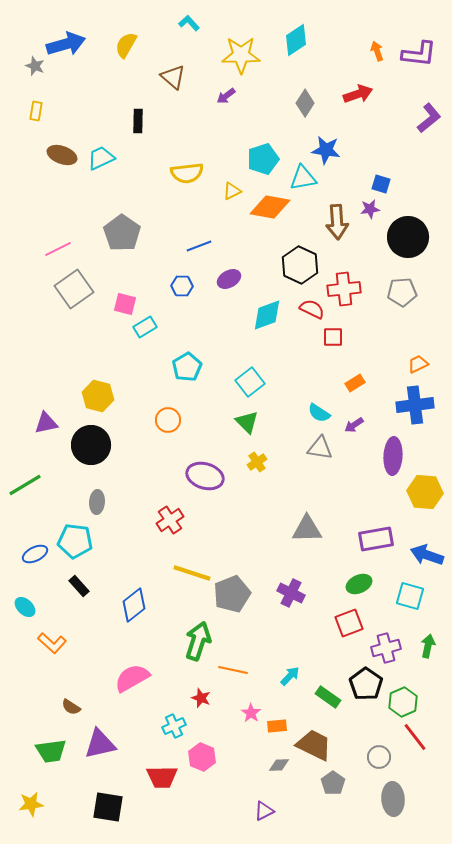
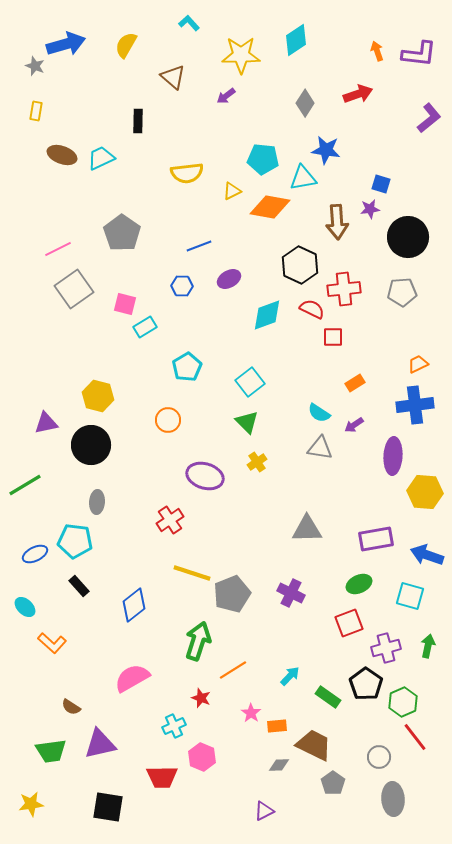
cyan pentagon at (263, 159): rotated 24 degrees clockwise
orange line at (233, 670): rotated 44 degrees counterclockwise
